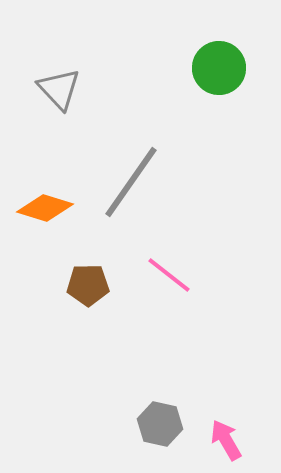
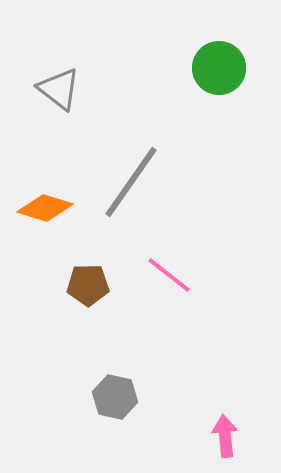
gray triangle: rotated 9 degrees counterclockwise
gray hexagon: moved 45 px left, 27 px up
pink arrow: moved 1 px left, 4 px up; rotated 24 degrees clockwise
